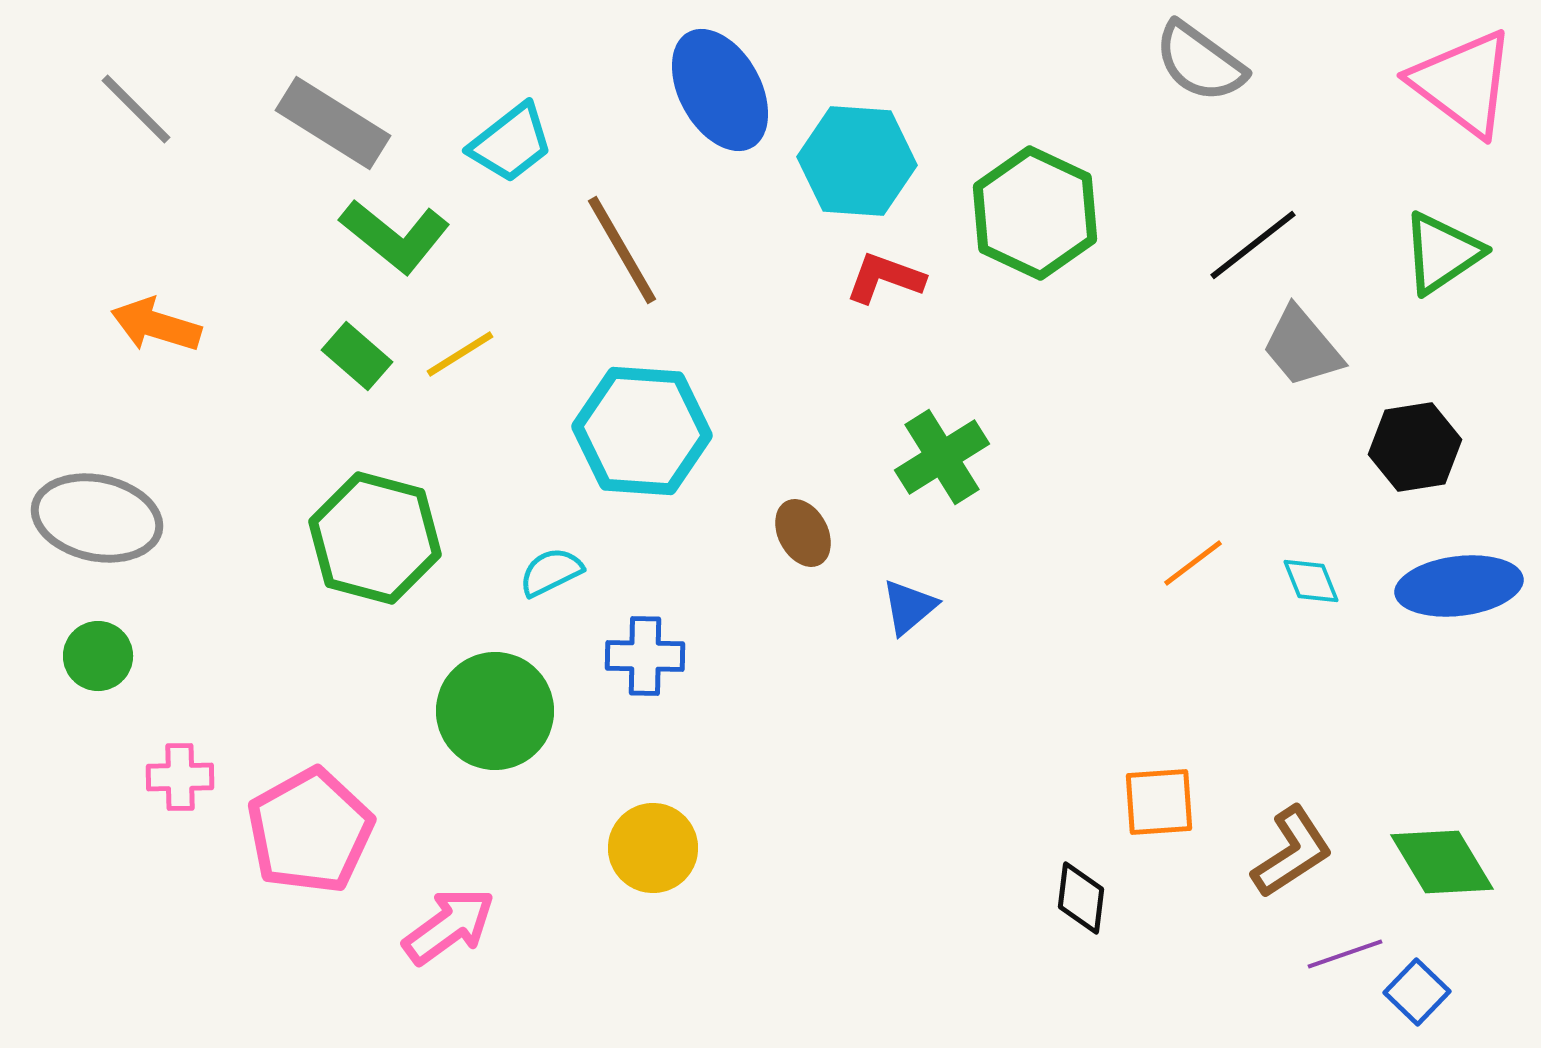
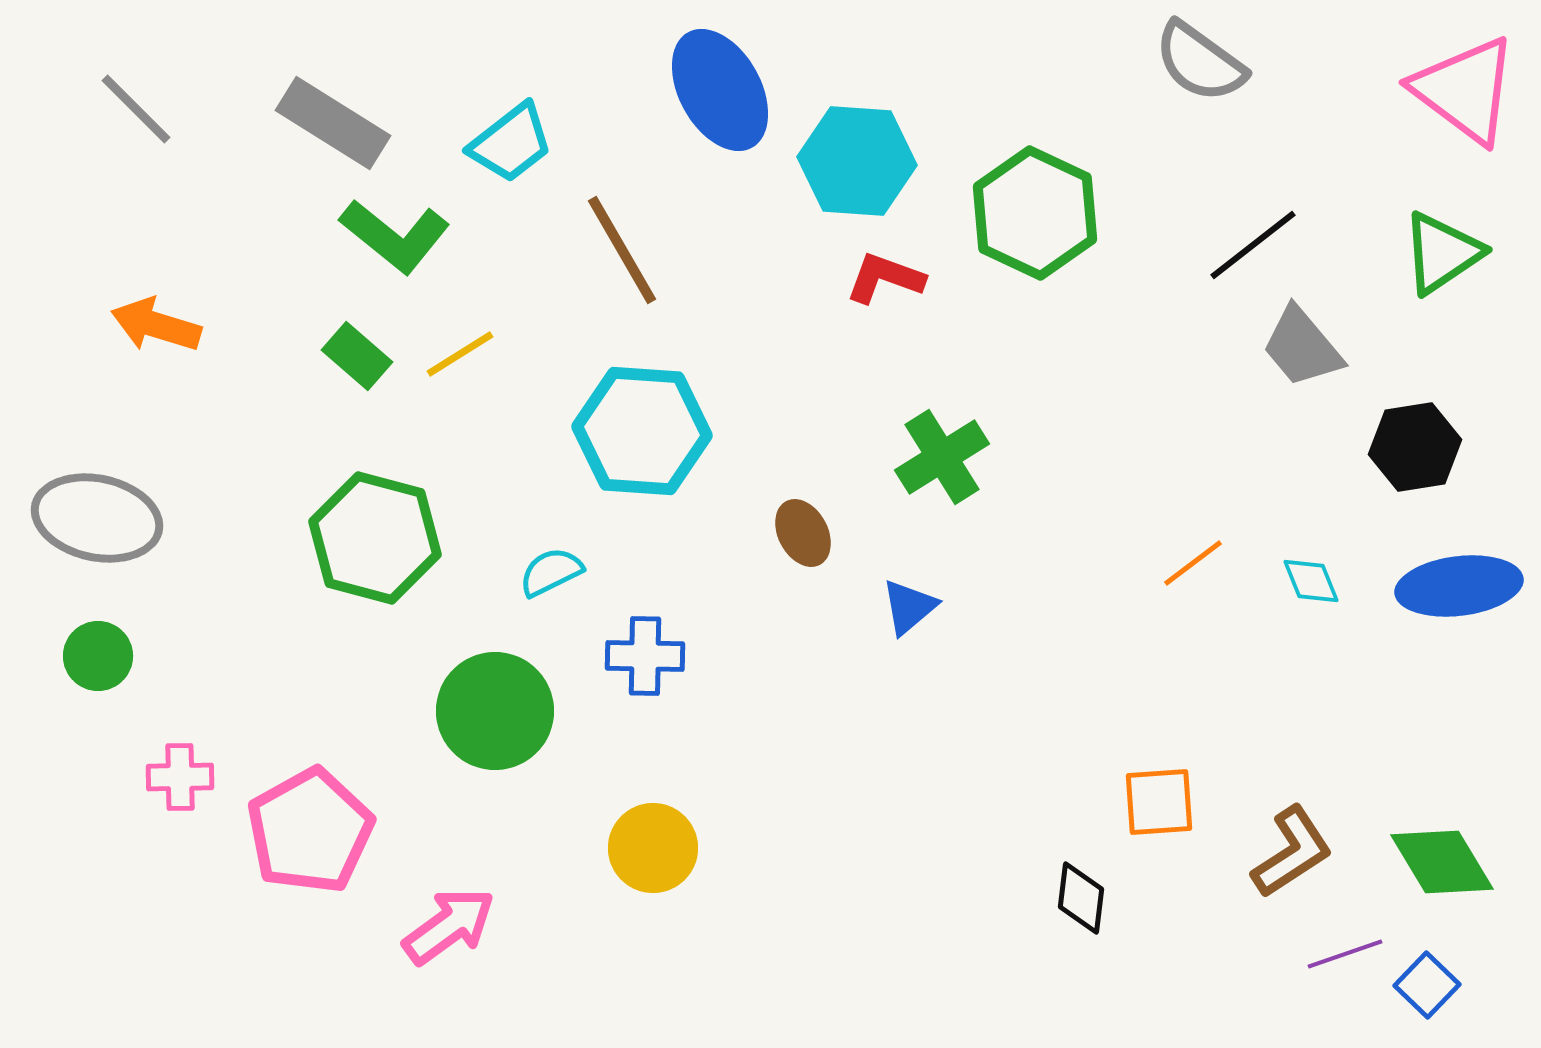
pink triangle at (1463, 83): moved 2 px right, 7 px down
blue square at (1417, 992): moved 10 px right, 7 px up
